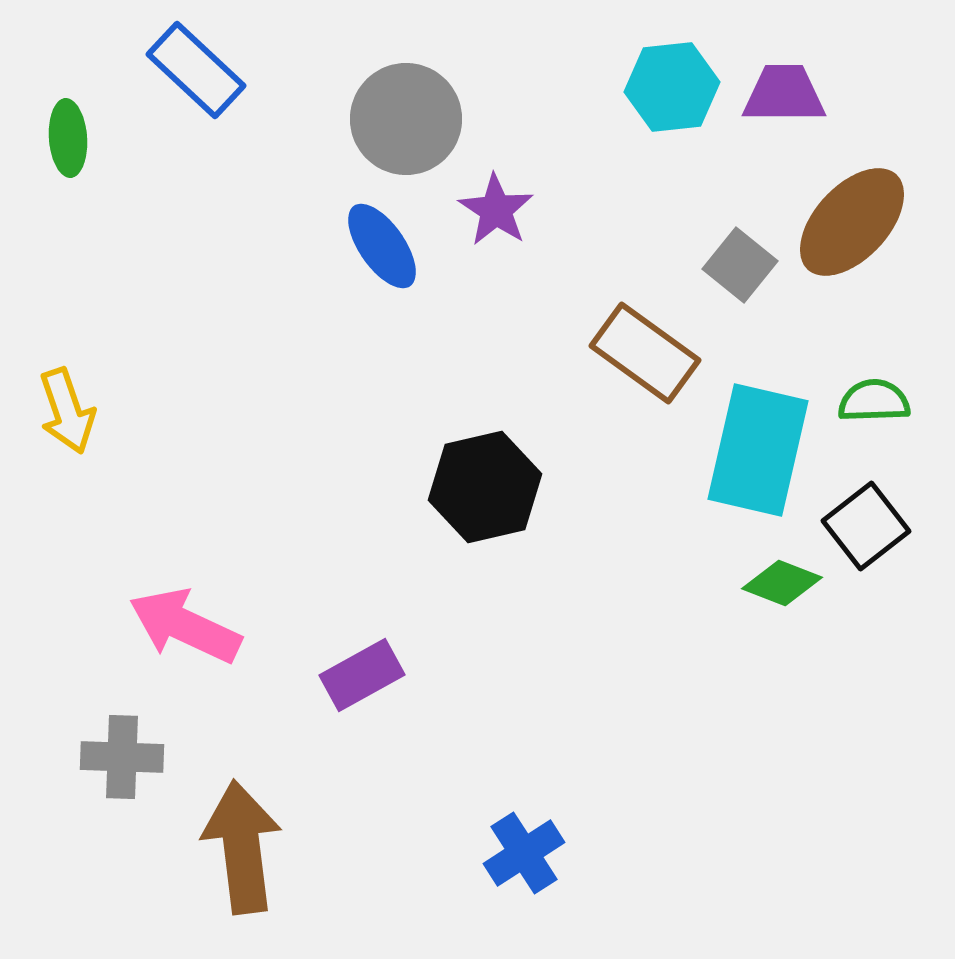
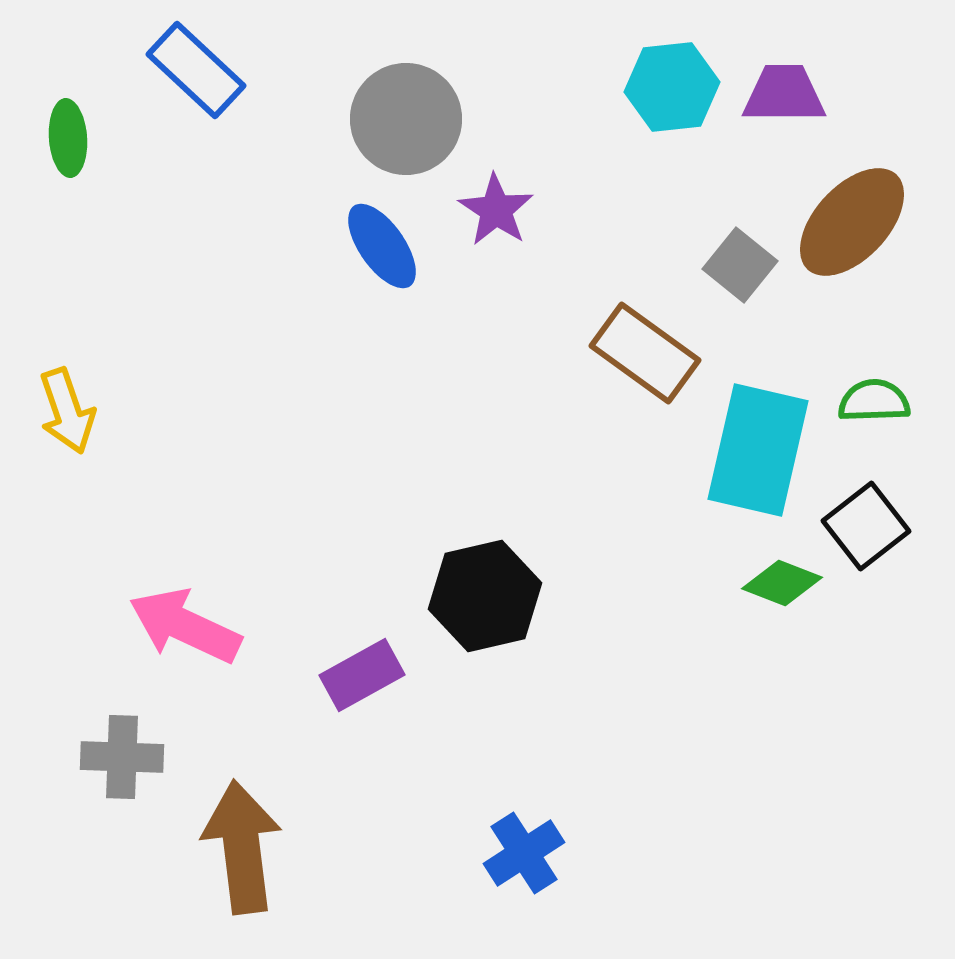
black hexagon: moved 109 px down
